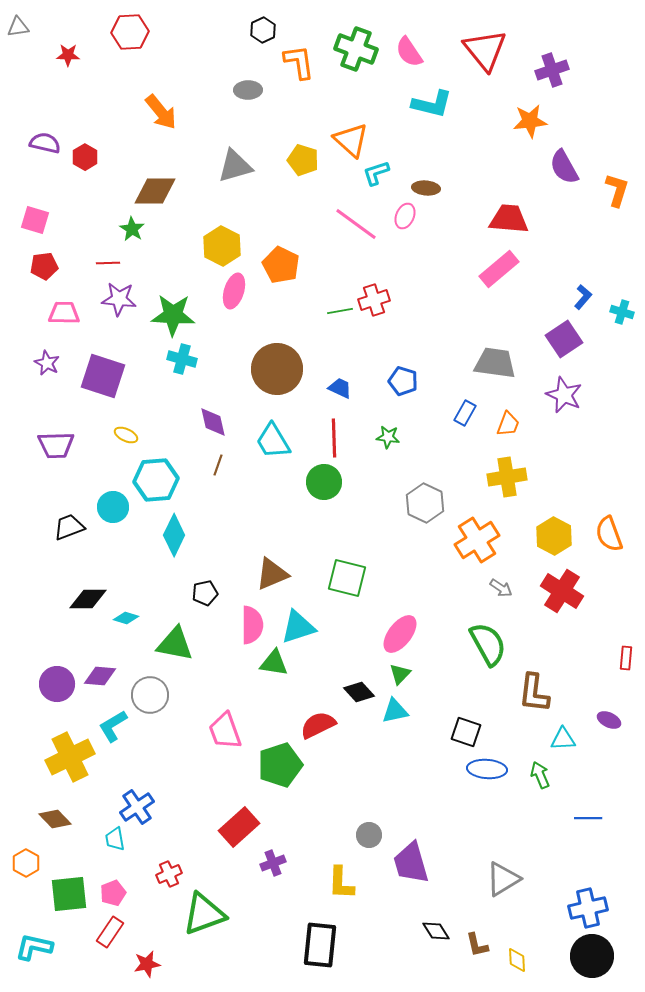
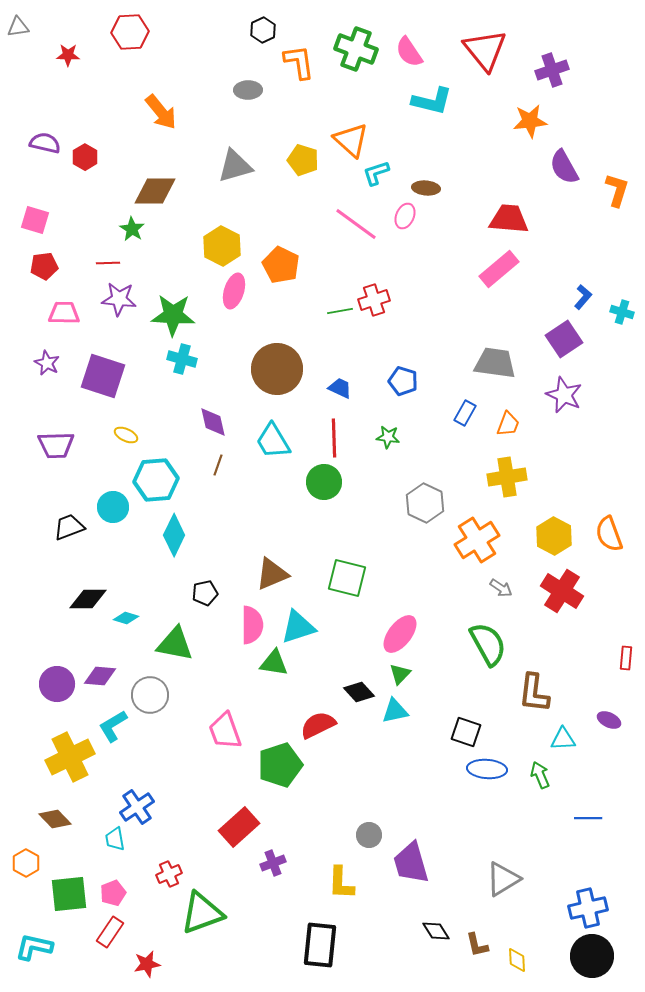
cyan L-shape at (432, 104): moved 3 px up
green triangle at (204, 914): moved 2 px left, 1 px up
